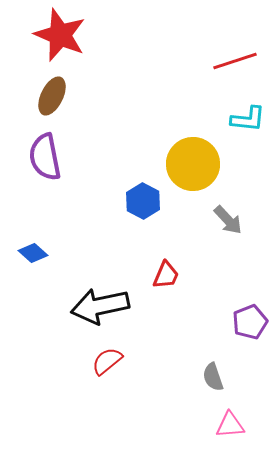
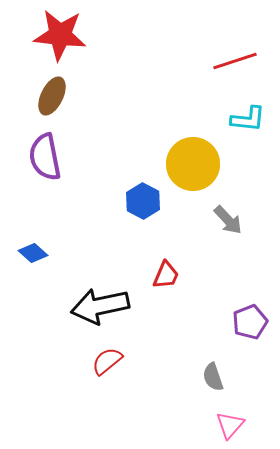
red star: rotated 16 degrees counterclockwise
pink triangle: rotated 44 degrees counterclockwise
